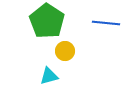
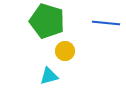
green pentagon: rotated 16 degrees counterclockwise
